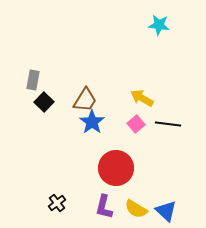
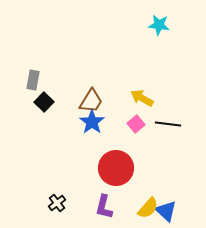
brown trapezoid: moved 6 px right, 1 px down
yellow semicircle: moved 12 px right, 1 px up; rotated 80 degrees counterclockwise
